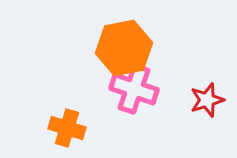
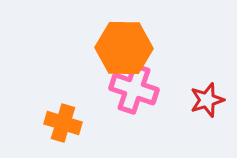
orange hexagon: rotated 12 degrees clockwise
orange cross: moved 4 px left, 5 px up
